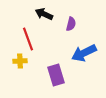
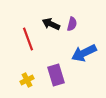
black arrow: moved 7 px right, 10 px down
purple semicircle: moved 1 px right
yellow cross: moved 7 px right, 19 px down; rotated 24 degrees counterclockwise
